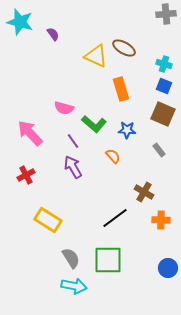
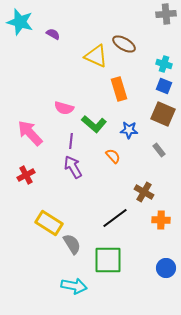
purple semicircle: rotated 24 degrees counterclockwise
brown ellipse: moved 4 px up
orange rectangle: moved 2 px left
blue star: moved 2 px right
purple line: moved 2 px left; rotated 42 degrees clockwise
yellow rectangle: moved 1 px right, 3 px down
gray semicircle: moved 1 px right, 14 px up
blue circle: moved 2 px left
